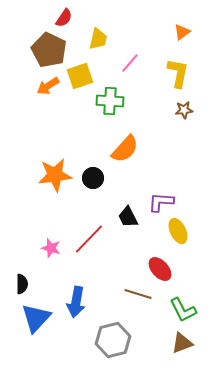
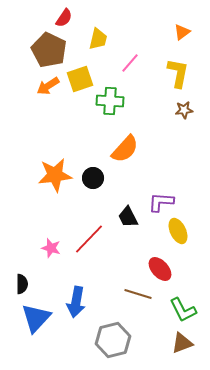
yellow square: moved 3 px down
